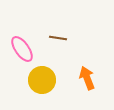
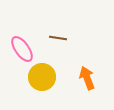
yellow circle: moved 3 px up
